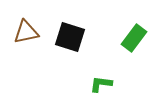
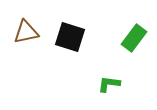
green L-shape: moved 8 px right
